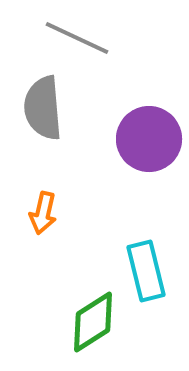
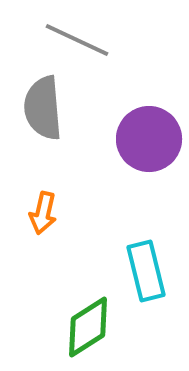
gray line: moved 2 px down
green diamond: moved 5 px left, 5 px down
